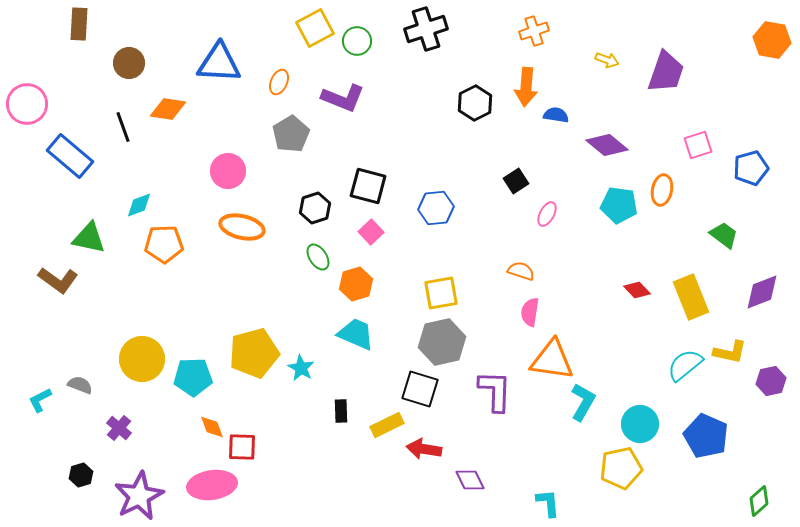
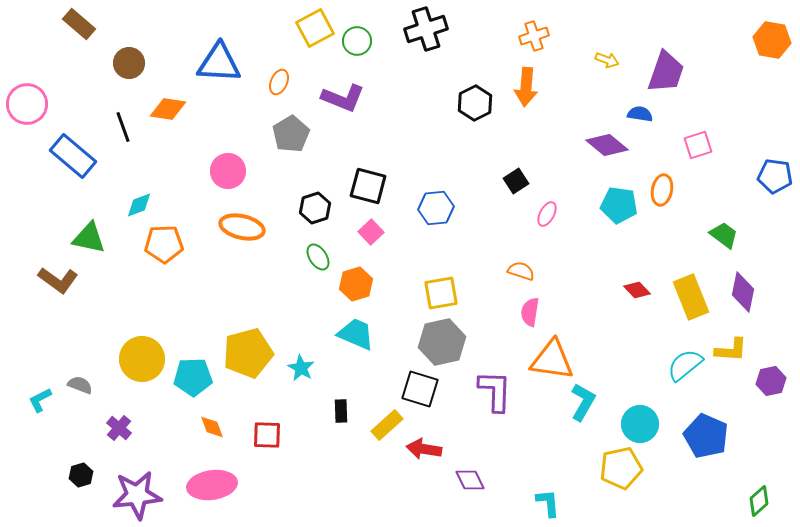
brown rectangle at (79, 24): rotated 52 degrees counterclockwise
orange cross at (534, 31): moved 5 px down
blue semicircle at (556, 115): moved 84 px right, 1 px up
blue rectangle at (70, 156): moved 3 px right
blue pentagon at (751, 168): moved 24 px right, 8 px down; rotated 24 degrees clockwise
purple diamond at (762, 292): moved 19 px left; rotated 57 degrees counterclockwise
yellow L-shape at (730, 352): moved 1 px right, 2 px up; rotated 8 degrees counterclockwise
yellow pentagon at (254, 353): moved 6 px left
yellow rectangle at (387, 425): rotated 16 degrees counterclockwise
red square at (242, 447): moved 25 px right, 12 px up
purple star at (139, 496): moved 2 px left, 1 px up; rotated 21 degrees clockwise
